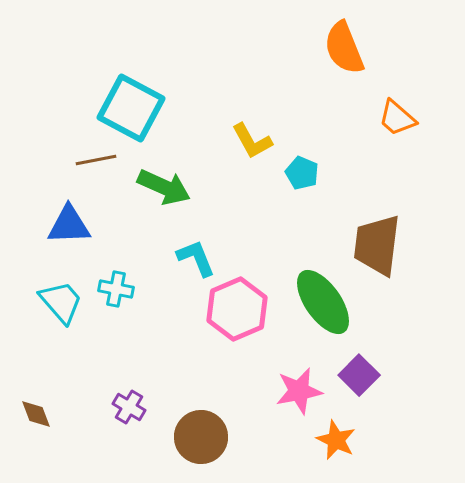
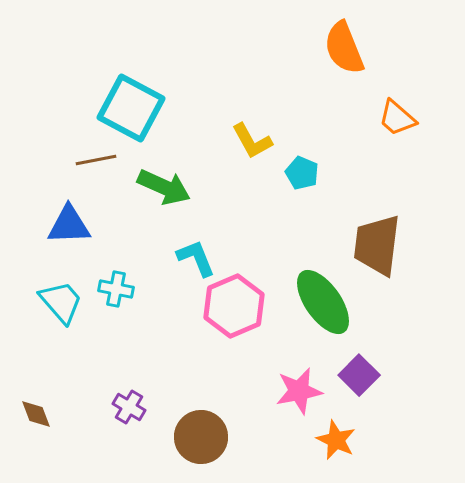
pink hexagon: moved 3 px left, 3 px up
